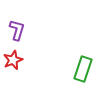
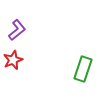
purple L-shape: rotated 35 degrees clockwise
